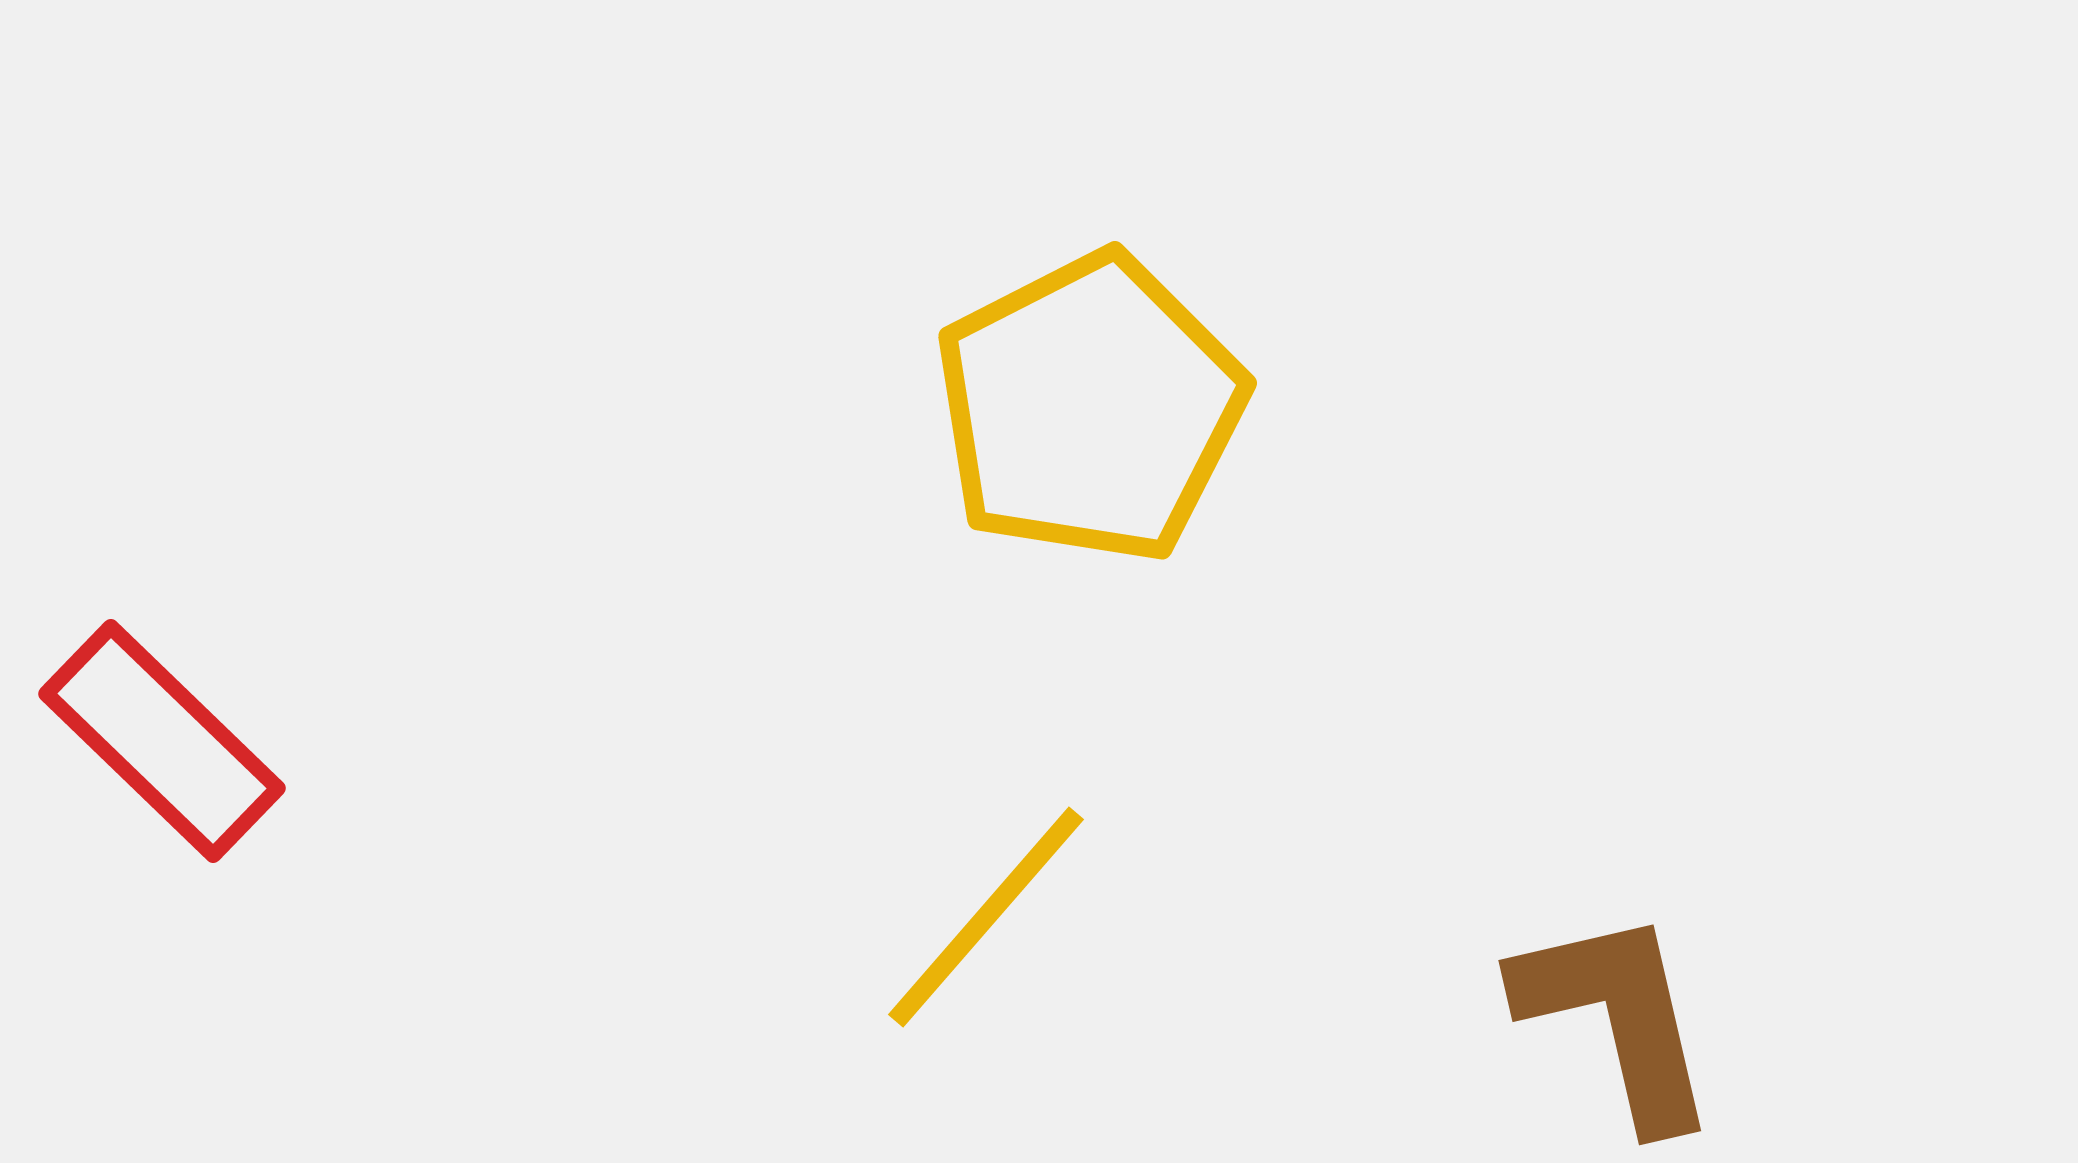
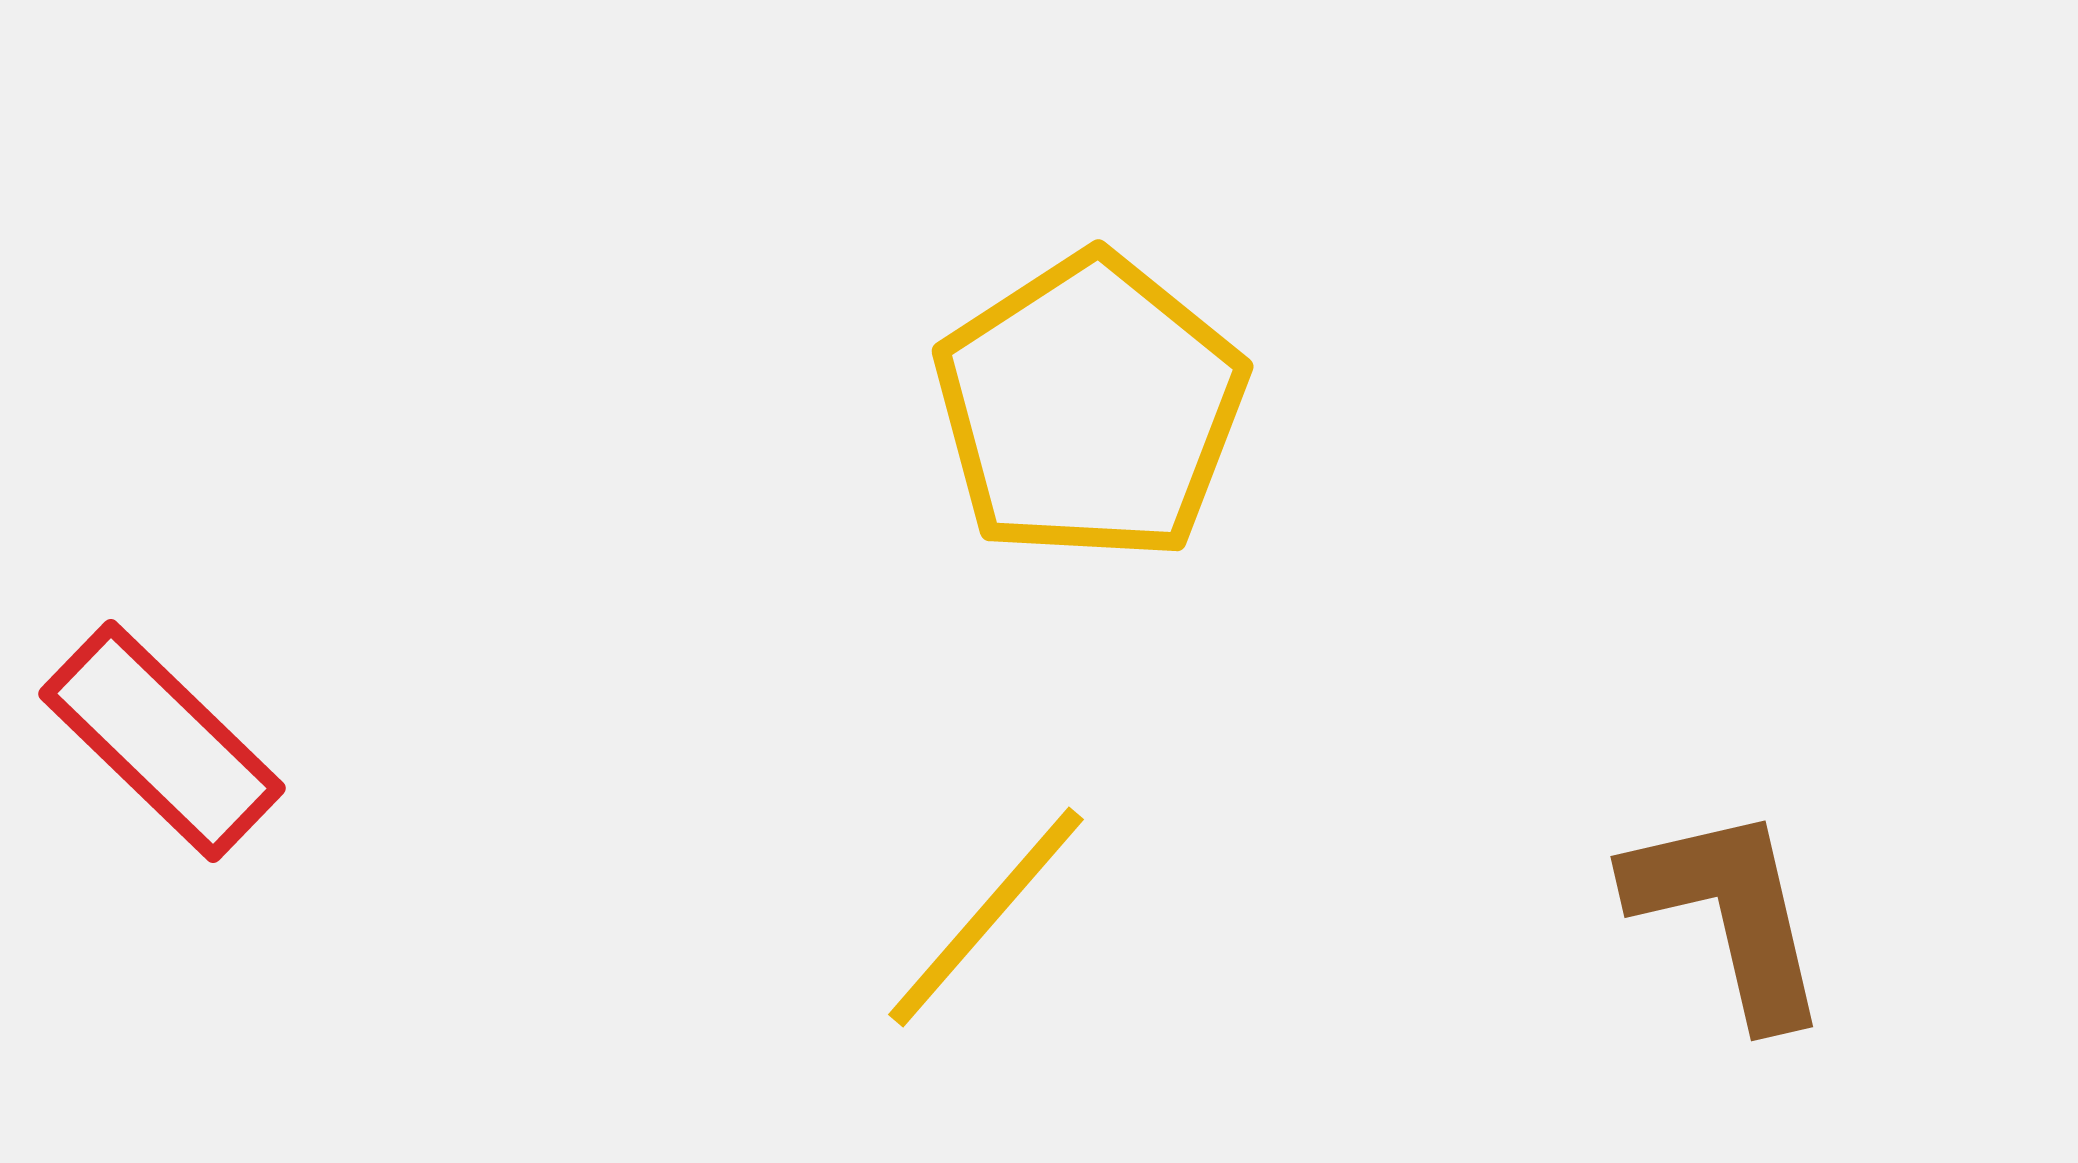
yellow pentagon: rotated 6 degrees counterclockwise
brown L-shape: moved 112 px right, 104 px up
